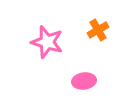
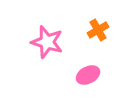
pink ellipse: moved 4 px right, 6 px up; rotated 20 degrees counterclockwise
